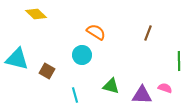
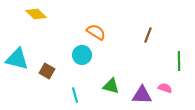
brown line: moved 2 px down
